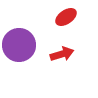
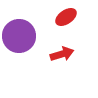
purple circle: moved 9 px up
